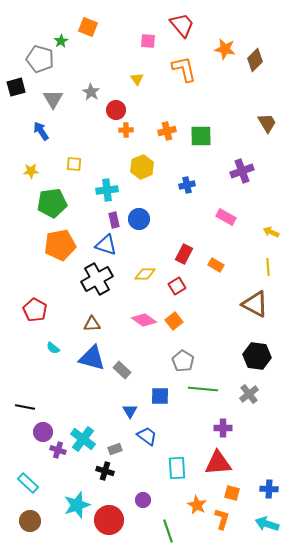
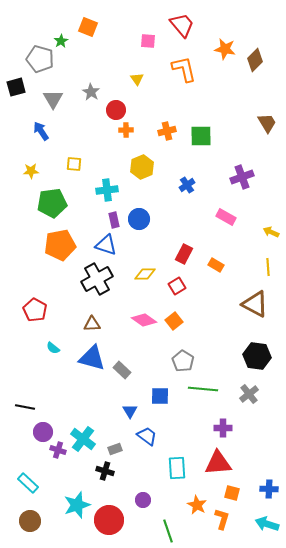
purple cross at (242, 171): moved 6 px down
blue cross at (187, 185): rotated 21 degrees counterclockwise
